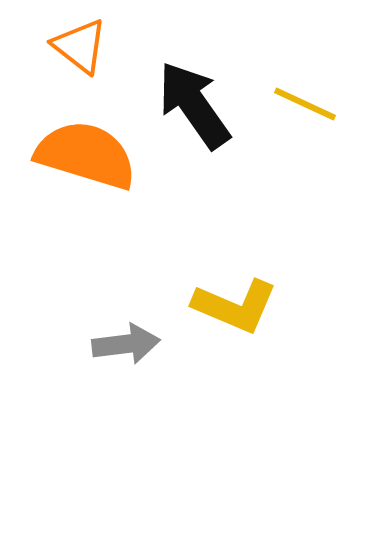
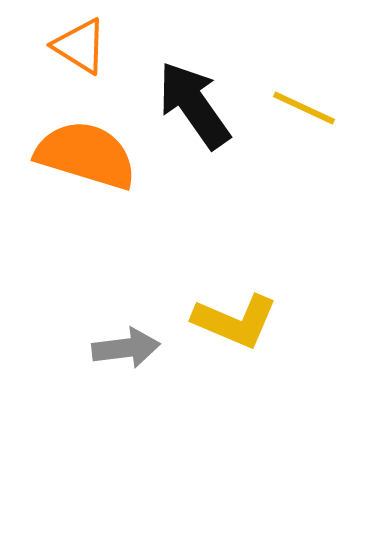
orange triangle: rotated 6 degrees counterclockwise
yellow line: moved 1 px left, 4 px down
yellow L-shape: moved 15 px down
gray arrow: moved 4 px down
